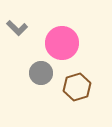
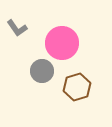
gray L-shape: rotated 10 degrees clockwise
gray circle: moved 1 px right, 2 px up
